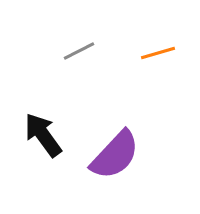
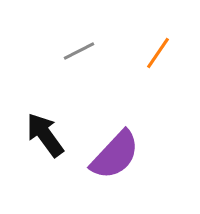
orange line: rotated 40 degrees counterclockwise
black arrow: moved 2 px right
